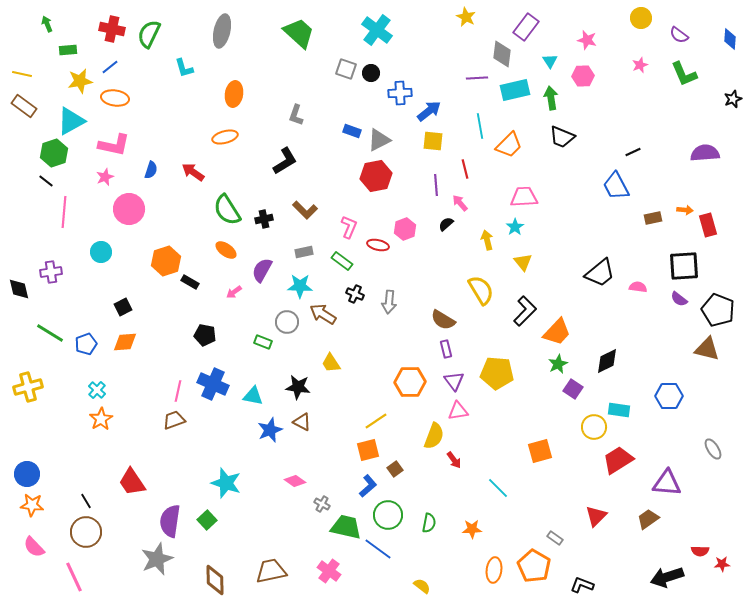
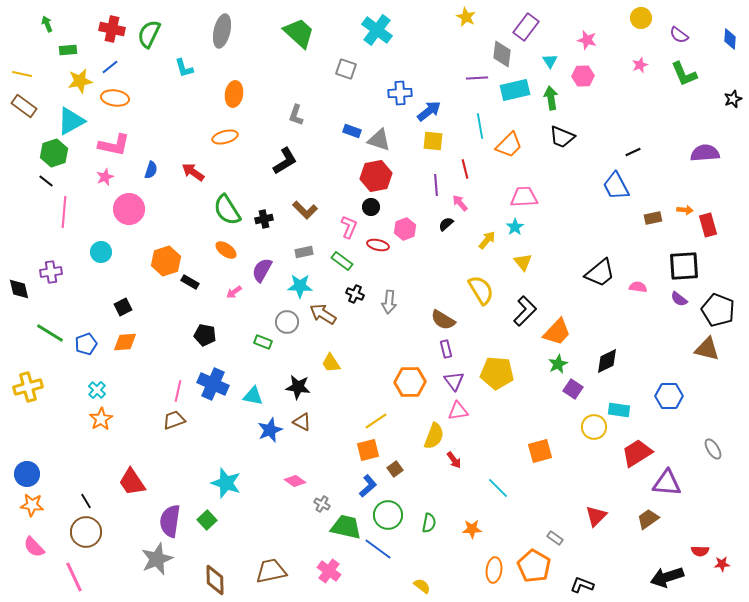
black circle at (371, 73): moved 134 px down
gray triangle at (379, 140): rotated 45 degrees clockwise
yellow arrow at (487, 240): rotated 54 degrees clockwise
red trapezoid at (618, 460): moved 19 px right, 7 px up
